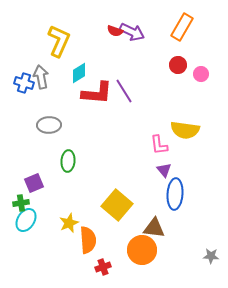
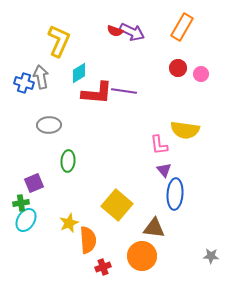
red circle: moved 3 px down
purple line: rotated 50 degrees counterclockwise
orange circle: moved 6 px down
